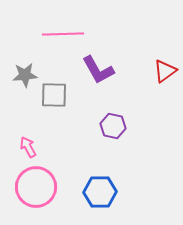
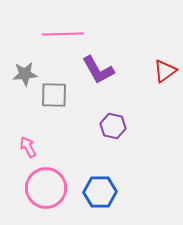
gray star: moved 1 px up
pink circle: moved 10 px right, 1 px down
